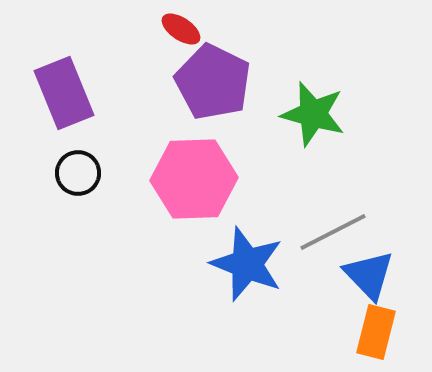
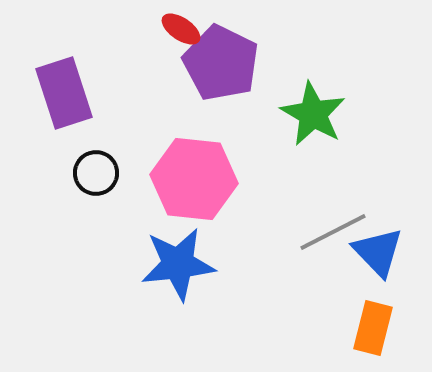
purple pentagon: moved 8 px right, 19 px up
purple rectangle: rotated 4 degrees clockwise
green star: rotated 14 degrees clockwise
black circle: moved 18 px right
pink hexagon: rotated 8 degrees clockwise
blue star: moved 69 px left; rotated 28 degrees counterclockwise
blue triangle: moved 9 px right, 23 px up
orange rectangle: moved 3 px left, 4 px up
